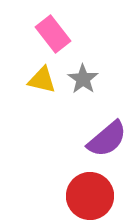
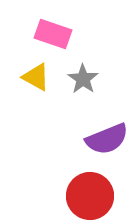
pink rectangle: rotated 33 degrees counterclockwise
yellow triangle: moved 6 px left, 3 px up; rotated 16 degrees clockwise
purple semicircle: rotated 18 degrees clockwise
